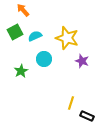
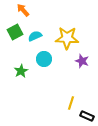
yellow star: rotated 15 degrees counterclockwise
